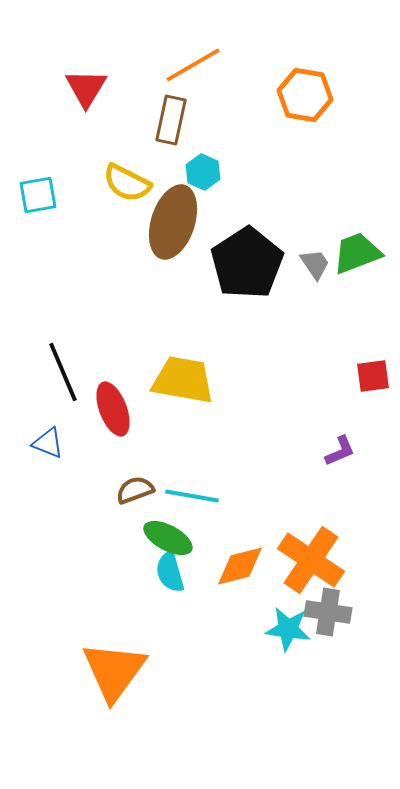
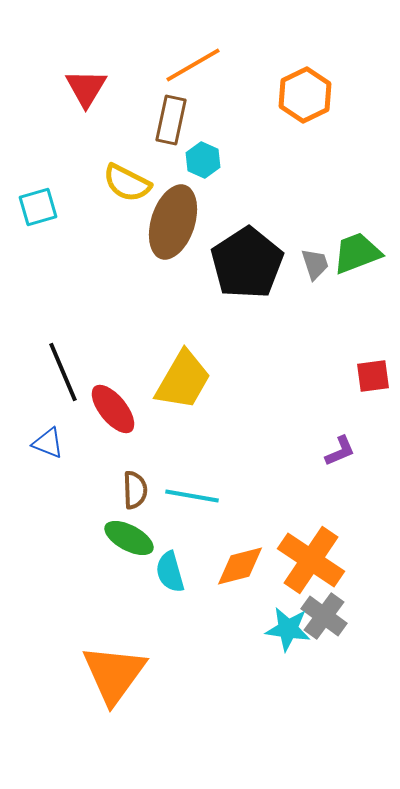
orange hexagon: rotated 24 degrees clockwise
cyan hexagon: moved 12 px up
cyan square: moved 12 px down; rotated 6 degrees counterclockwise
gray trapezoid: rotated 16 degrees clockwise
yellow trapezoid: rotated 110 degrees clockwise
red ellipse: rotated 18 degrees counterclockwise
brown semicircle: rotated 108 degrees clockwise
green ellipse: moved 39 px left
gray cross: moved 4 px left, 4 px down; rotated 27 degrees clockwise
orange triangle: moved 3 px down
